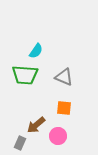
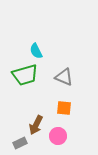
cyan semicircle: rotated 119 degrees clockwise
green trapezoid: rotated 20 degrees counterclockwise
brown arrow: rotated 24 degrees counterclockwise
gray rectangle: rotated 40 degrees clockwise
